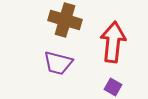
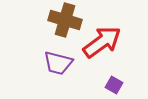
red arrow: moved 11 px left; rotated 48 degrees clockwise
purple square: moved 1 px right, 2 px up
